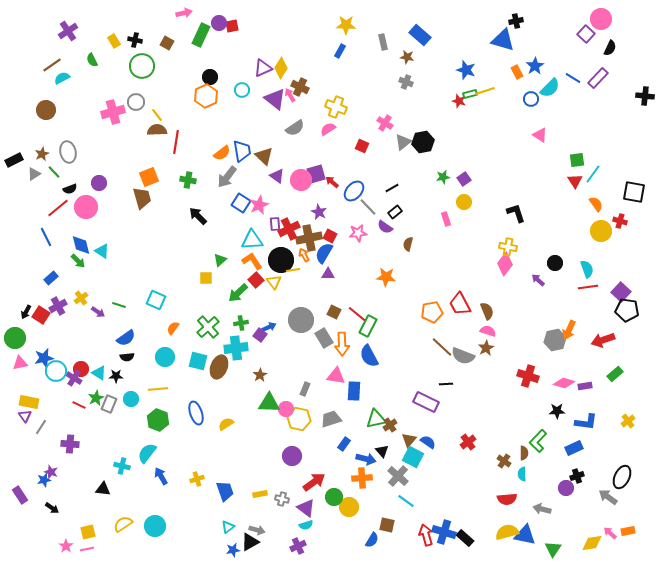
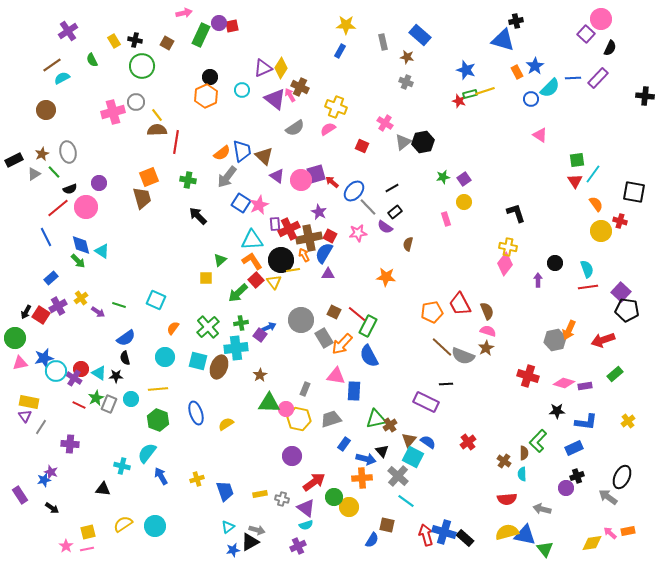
blue line at (573, 78): rotated 35 degrees counterclockwise
purple arrow at (538, 280): rotated 48 degrees clockwise
orange arrow at (342, 344): rotated 45 degrees clockwise
black semicircle at (127, 357): moved 2 px left, 1 px down; rotated 80 degrees clockwise
green triangle at (553, 549): moved 8 px left; rotated 12 degrees counterclockwise
